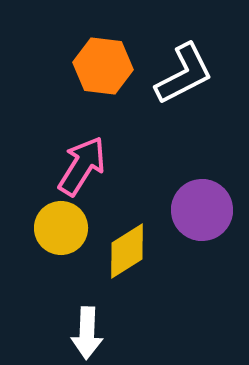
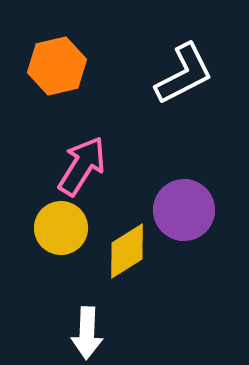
orange hexagon: moved 46 px left; rotated 20 degrees counterclockwise
purple circle: moved 18 px left
